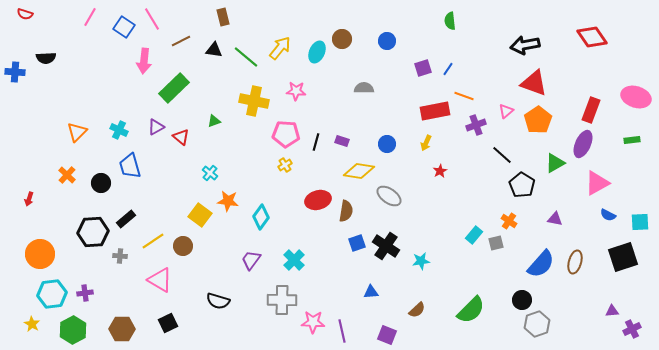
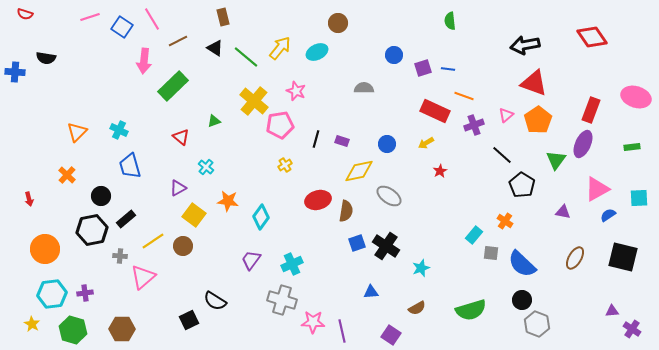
pink line at (90, 17): rotated 42 degrees clockwise
blue square at (124, 27): moved 2 px left
brown circle at (342, 39): moved 4 px left, 16 px up
brown line at (181, 41): moved 3 px left
blue circle at (387, 41): moved 7 px right, 14 px down
black triangle at (214, 50): moved 1 px right, 2 px up; rotated 24 degrees clockwise
cyan ellipse at (317, 52): rotated 40 degrees clockwise
black semicircle at (46, 58): rotated 12 degrees clockwise
blue line at (448, 69): rotated 64 degrees clockwise
green rectangle at (174, 88): moved 1 px left, 2 px up
pink star at (296, 91): rotated 18 degrees clockwise
yellow cross at (254, 101): rotated 28 degrees clockwise
red rectangle at (435, 111): rotated 36 degrees clockwise
pink triangle at (506, 111): moved 4 px down
purple cross at (476, 125): moved 2 px left
purple triangle at (156, 127): moved 22 px right, 61 px down
pink pentagon at (286, 134): moved 6 px left, 9 px up; rotated 12 degrees counterclockwise
green rectangle at (632, 140): moved 7 px down
black line at (316, 142): moved 3 px up
yellow arrow at (426, 143): rotated 35 degrees clockwise
green triangle at (555, 163): moved 1 px right, 3 px up; rotated 25 degrees counterclockwise
yellow diamond at (359, 171): rotated 20 degrees counterclockwise
cyan cross at (210, 173): moved 4 px left, 6 px up
black circle at (101, 183): moved 13 px down
pink triangle at (597, 183): moved 6 px down
red arrow at (29, 199): rotated 32 degrees counterclockwise
yellow square at (200, 215): moved 6 px left
blue semicircle at (608, 215): rotated 119 degrees clockwise
purple triangle at (555, 219): moved 8 px right, 7 px up
orange cross at (509, 221): moved 4 px left
cyan square at (640, 222): moved 1 px left, 24 px up
black hexagon at (93, 232): moved 1 px left, 2 px up; rotated 8 degrees counterclockwise
gray square at (496, 243): moved 5 px left, 10 px down; rotated 21 degrees clockwise
orange circle at (40, 254): moved 5 px right, 5 px up
black square at (623, 257): rotated 32 degrees clockwise
cyan cross at (294, 260): moved 2 px left, 4 px down; rotated 20 degrees clockwise
cyan star at (421, 261): moved 7 px down; rotated 12 degrees counterclockwise
brown ellipse at (575, 262): moved 4 px up; rotated 15 degrees clockwise
blue semicircle at (541, 264): moved 19 px left; rotated 92 degrees clockwise
pink triangle at (160, 280): moved 17 px left, 3 px up; rotated 48 degrees clockwise
gray cross at (282, 300): rotated 16 degrees clockwise
black semicircle at (218, 301): moved 3 px left; rotated 15 degrees clockwise
brown semicircle at (417, 310): moved 2 px up; rotated 12 degrees clockwise
green semicircle at (471, 310): rotated 28 degrees clockwise
black square at (168, 323): moved 21 px right, 3 px up
gray hexagon at (537, 324): rotated 20 degrees counterclockwise
purple cross at (632, 329): rotated 30 degrees counterclockwise
green hexagon at (73, 330): rotated 16 degrees counterclockwise
purple square at (387, 335): moved 4 px right; rotated 12 degrees clockwise
